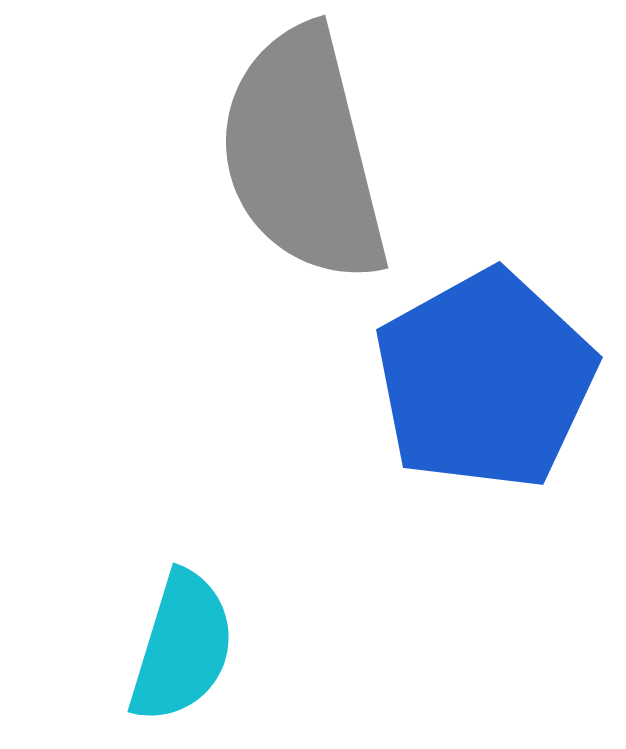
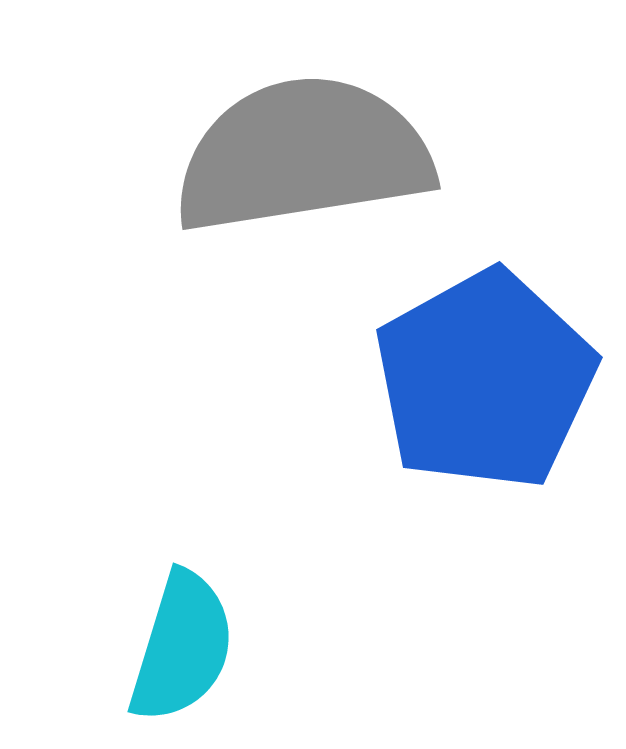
gray semicircle: rotated 95 degrees clockwise
